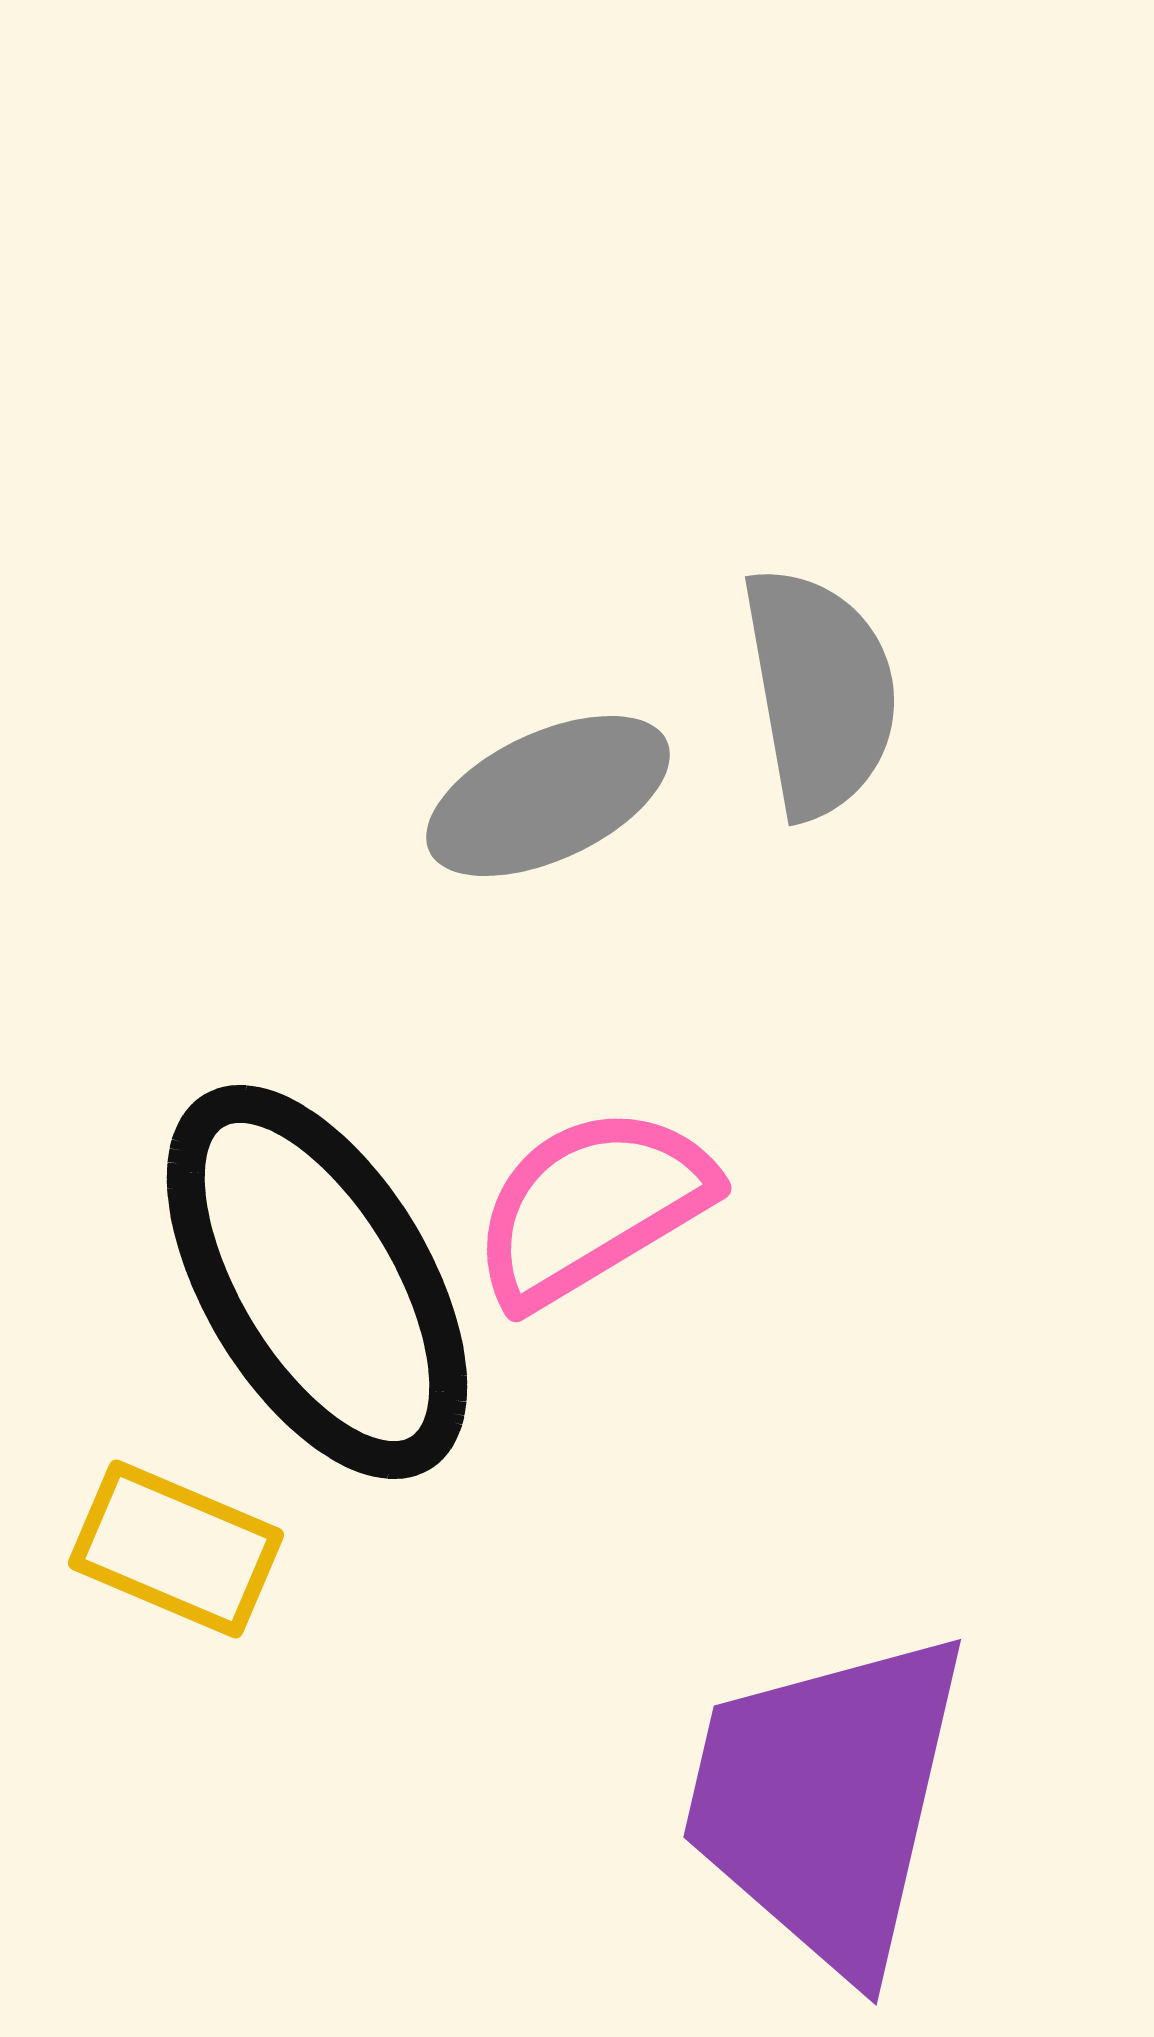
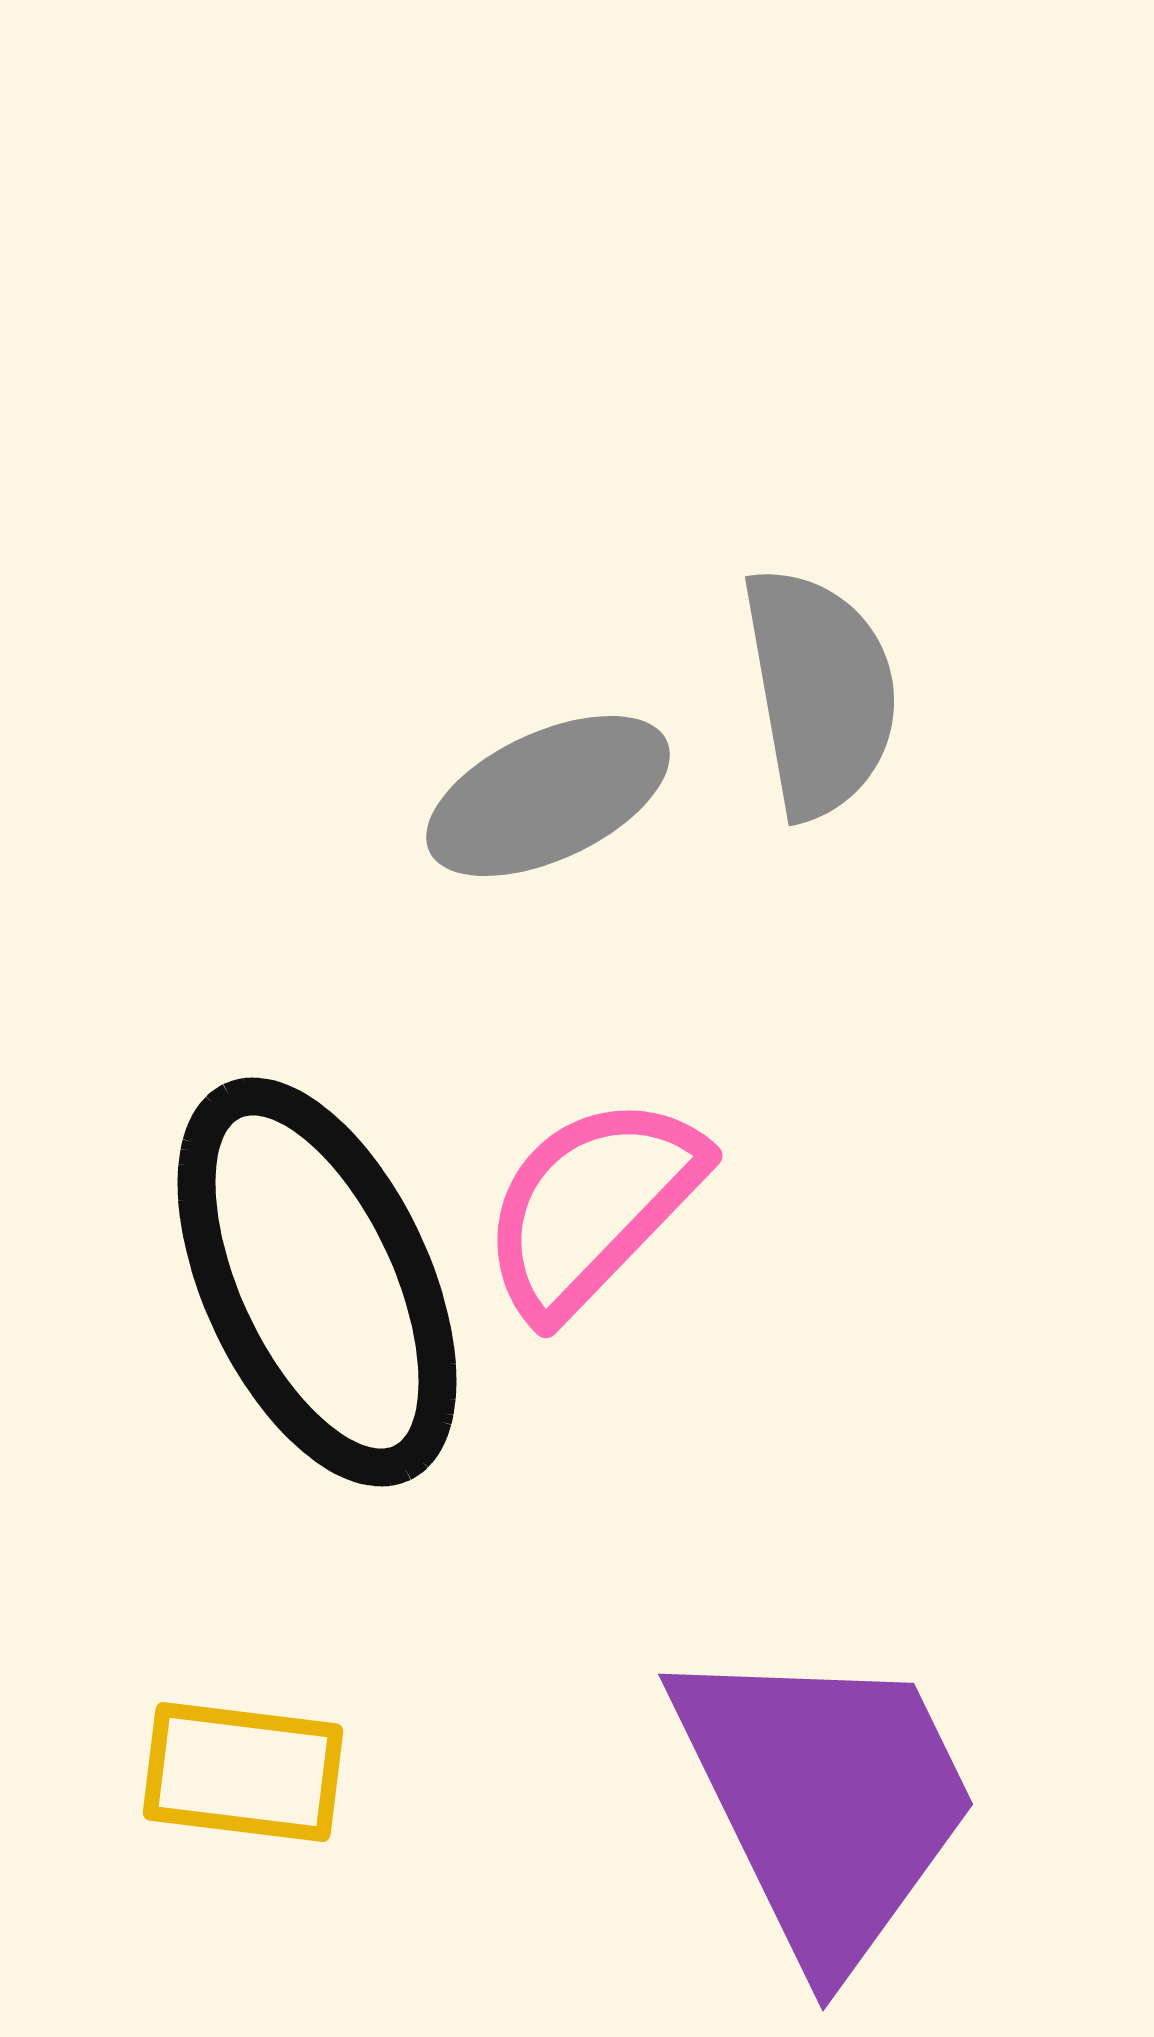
pink semicircle: rotated 15 degrees counterclockwise
black ellipse: rotated 6 degrees clockwise
yellow rectangle: moved 67 px right, 223 px down; rotated 16 degrees counterclockwise
purple trapezoid: rotated 141 degrees clockwise
